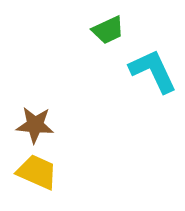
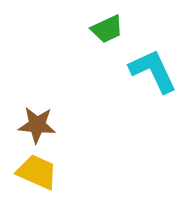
green trapezoid: moved 1 px left, 1 px up
brown star: moved 2 px right
